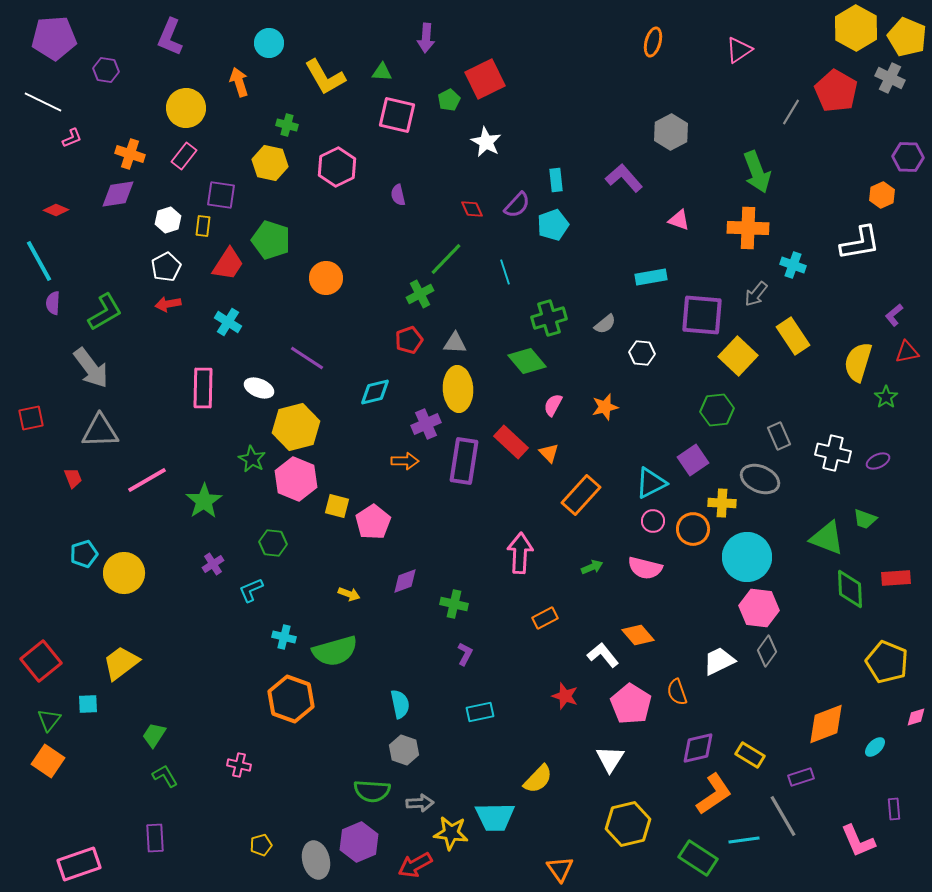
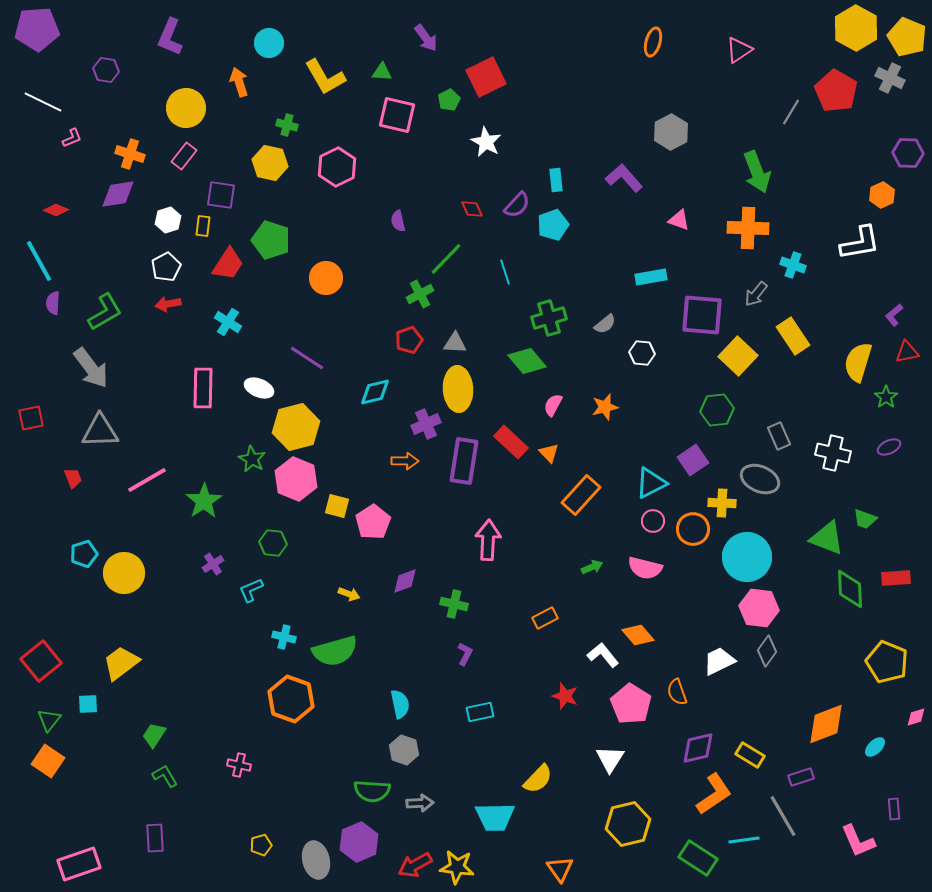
purple pentagon at (54, 38): moved 17 px left, 9 px up
purple arrow at (426, 38): rotated 40 degrees counterclockwise
red square at (485, 79): moved 1 px right, 2 px up
purple hexagon at (908, 157): moved 4 px up
purple semicircle at (398, 195): moved 26 px down
purple ellipse at (878, 461): moved 11 px right, 14 px up
pink arrow at (520, 553): moved 32 px left, 13 px up
yellow star at (451, 833): moved 6 px right, 34 px down
